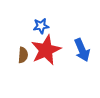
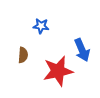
blue star: rotated 14 degrees clockwise
red star: moved 12 px right, 21 px down; rotated 12 degrees clockwise
